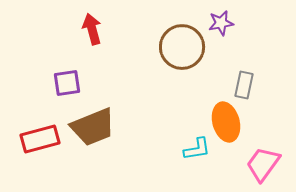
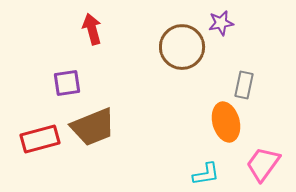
cyan L-shape: moved 9 px right, 25 px down
